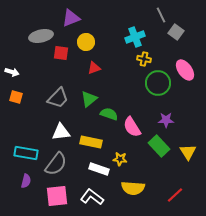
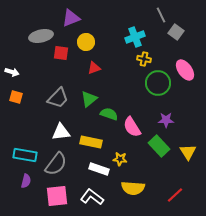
cyan rectangle: moved 1 px left, 2 px down
